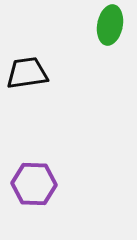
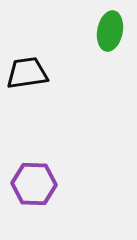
green ellipse: moved 6 px down
